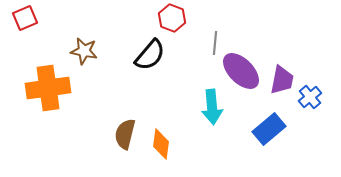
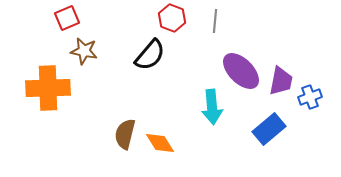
red square: moved 42 px right
gray line: moved 22 px up
purple trapezoid: moved 1 px left, 1 px down
orange cross: rotated 6 degrees clockwise
blue cross: rotated 20 degrees clockwise
orange diamond: moved 1 px left, 1 px up; rotated 40 degrees counterclockwise
